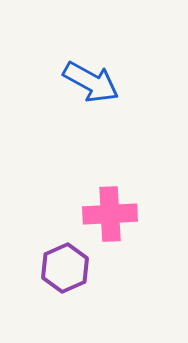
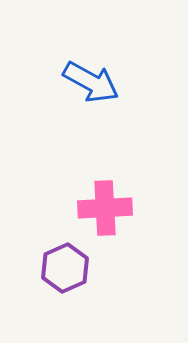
pink cross: moved 5 px left, 6 px up
